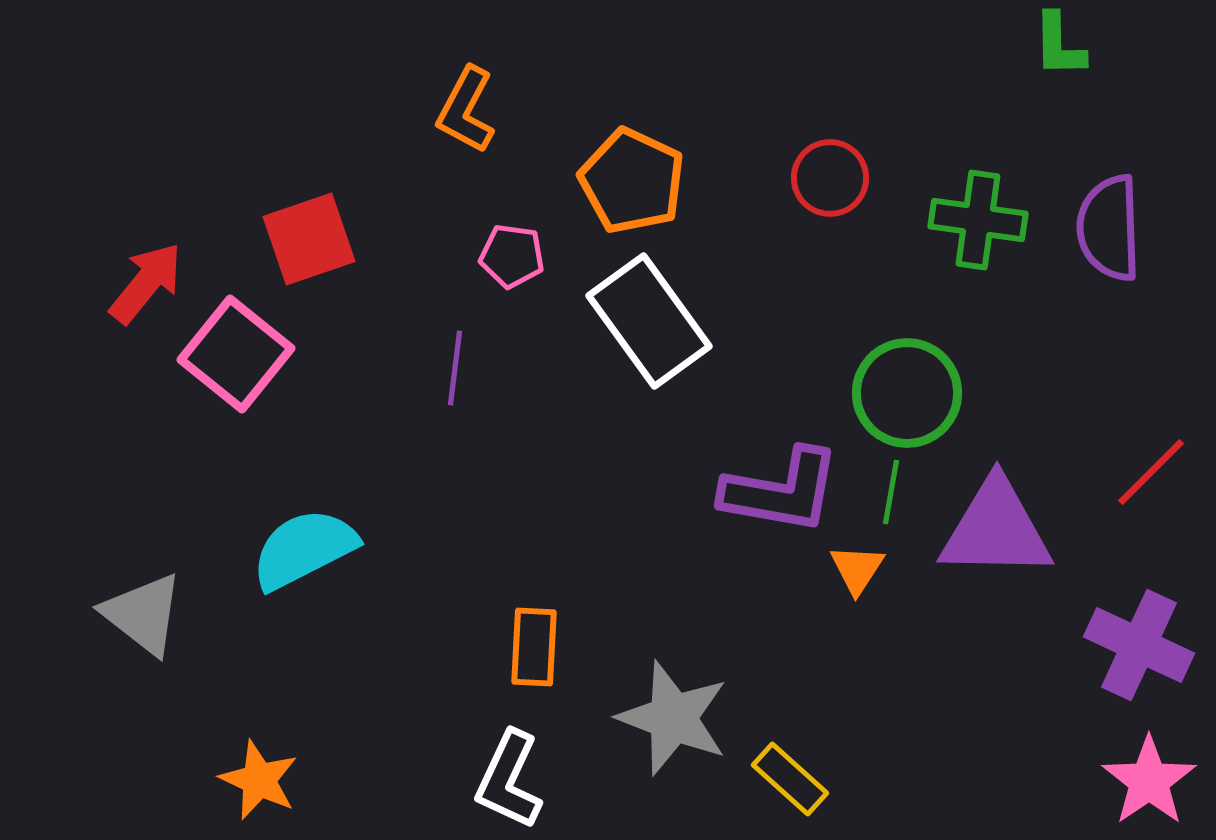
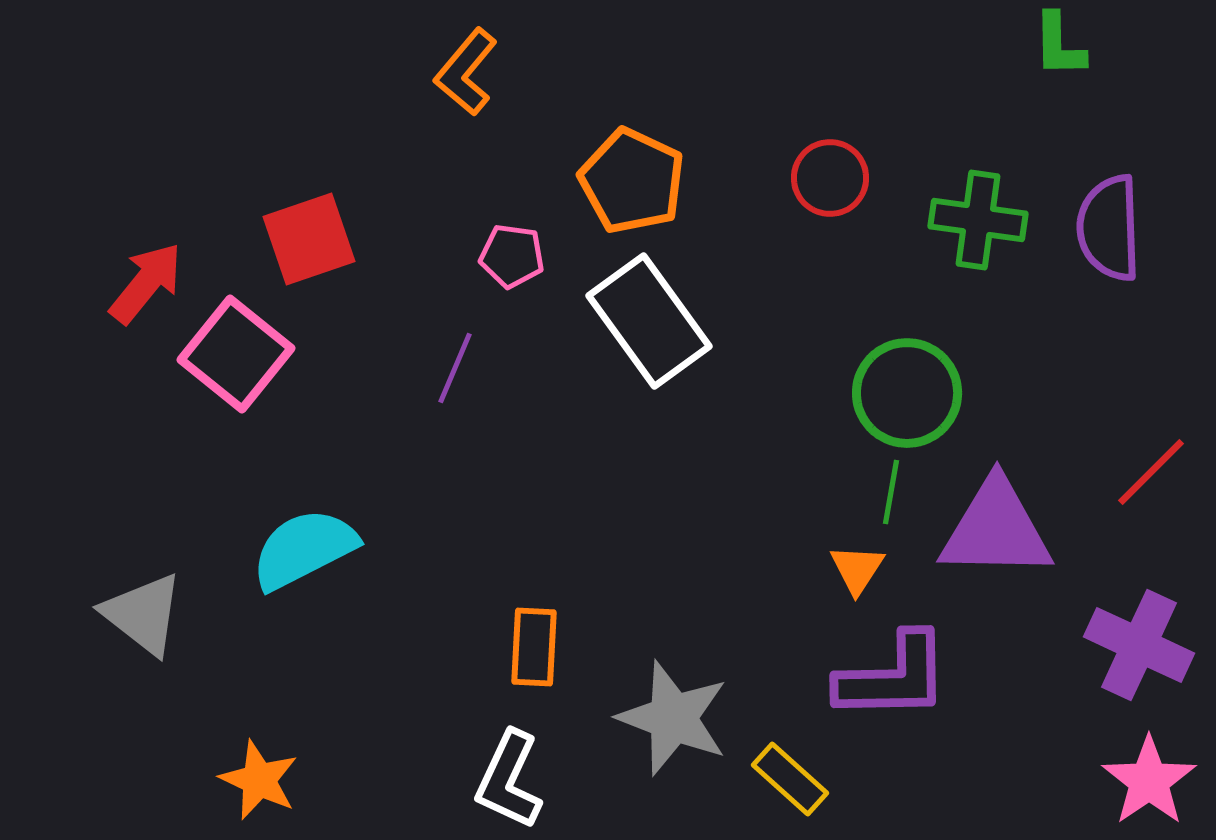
orange L-shape: moved 38 px up; rotated 12 degrees clockwise
purple line: rotated 16 degrees clockwise
purple L-shape: moved 112 px right, 186 px down; rotated 11 degrees counterclockwise
